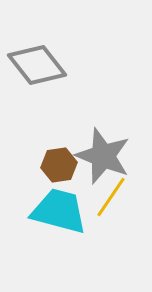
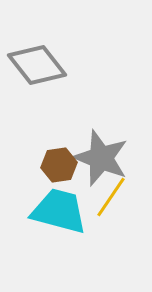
gray star: moved 2 px left, 2 px down
